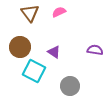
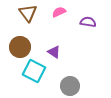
brown triangle: moved 2 px left
purple semicircle: moved 7 px left, 28 px up
